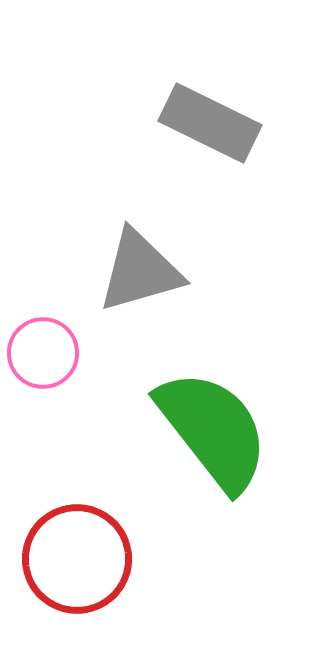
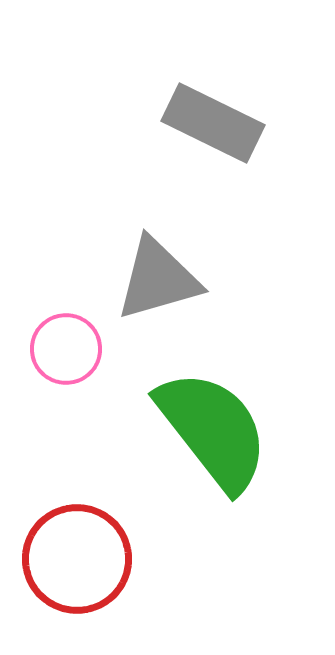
gray rectangle: moved 3 px right
gray triangle: moved 18 px right, 8 px down
pink circle: moved 23 px right, 4 px up
